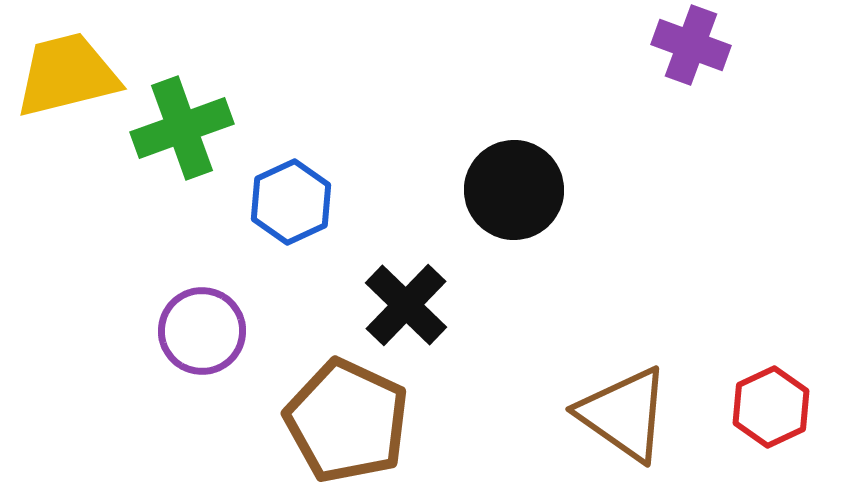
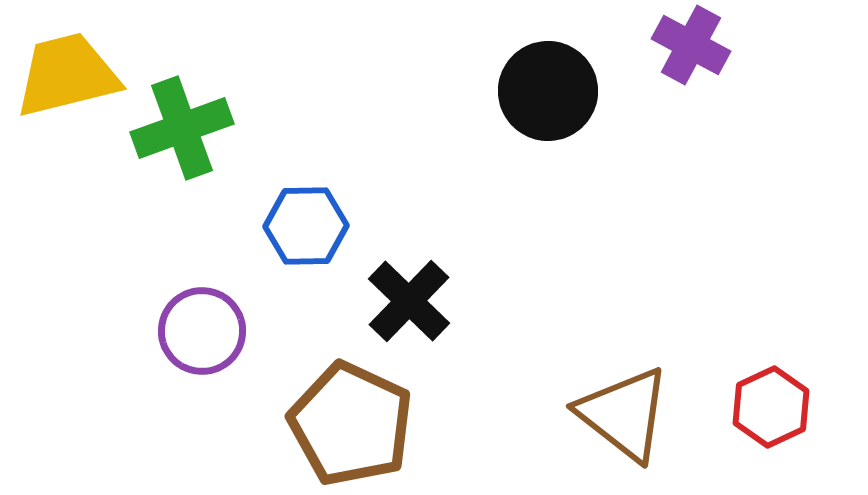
purple cross: rotated 8 degrees clockwise
black circle: moved 34 px right, 99 px up
blue hexagon: moved 15 px right, 24 px down; rotated 24 degrees clockwise
black cross: moved 3 px right, 4 px up
brown triangle: rotated 3 degrees clockwise
brown pentagon: moved 4 px right, 3 px down
